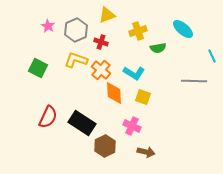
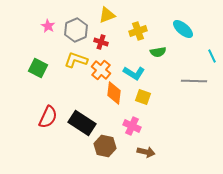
green semicircle: moved 4 px down
orange diamond: rotated 10 degrees clockwise
brown hexagon: rotated 20 degrees counterclockwise
